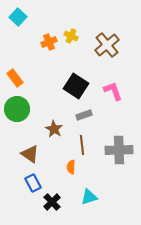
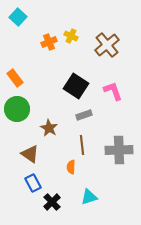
brown star: moved 5 px left, 1 px up
